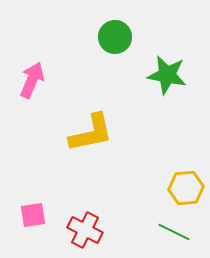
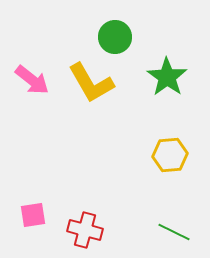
green star: moved 2 px down; rotated 24 degrees clockwise
pink arrow: rotated 105 degrees clockwise
yellow L-shape: moved 50 px up; rotated 72 degrees clockwise
yellow hexagon: moved 16 px left, 33 px up
red cross: rotated 12 degrees counterclockwise
